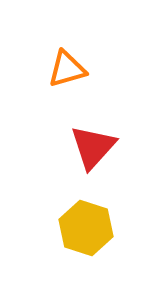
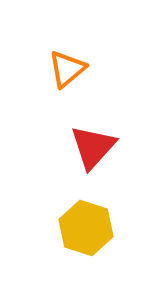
orange triangle: rotated 24 degrees counterclockwise
